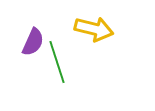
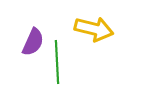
green line: rotated 15 degrees clockwise
